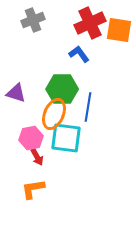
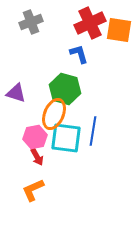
gray cross: moved 2 px left, 2 px down
blue L-shape: rotated 20 degrees clockwise
green hexagon: moved 3 px right; rotated 16 degrees clockwise
blue line: moved 5 px right, 24 px down
pink hexagon: moved 4 px right, 1 px up
orange L-shape: moved 1 px down; rotated 15 degrees counterclockwise
